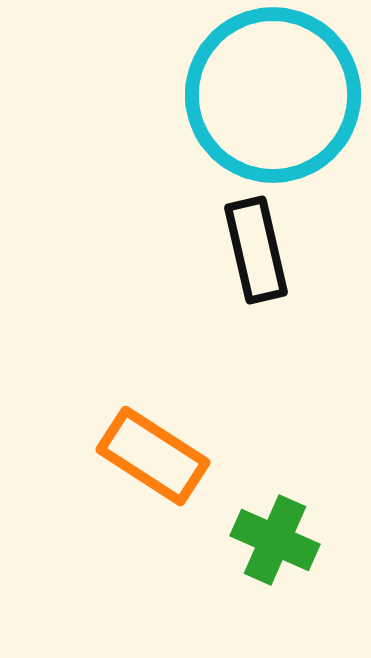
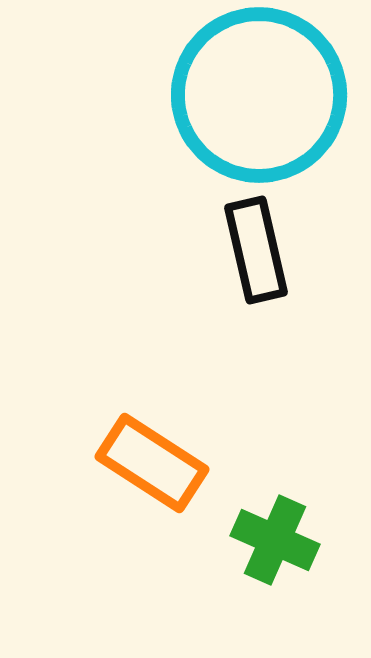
cyan circle: moved 14 px left
orange rectangle: moved 1 px left, 7 px down
